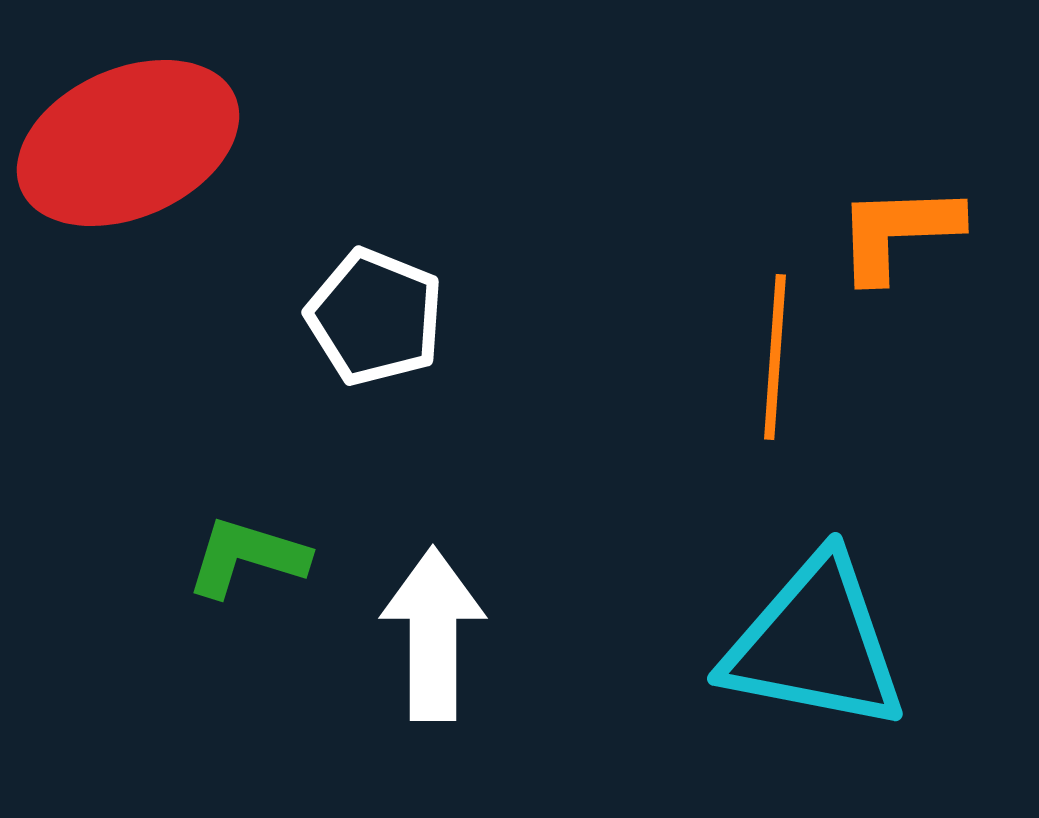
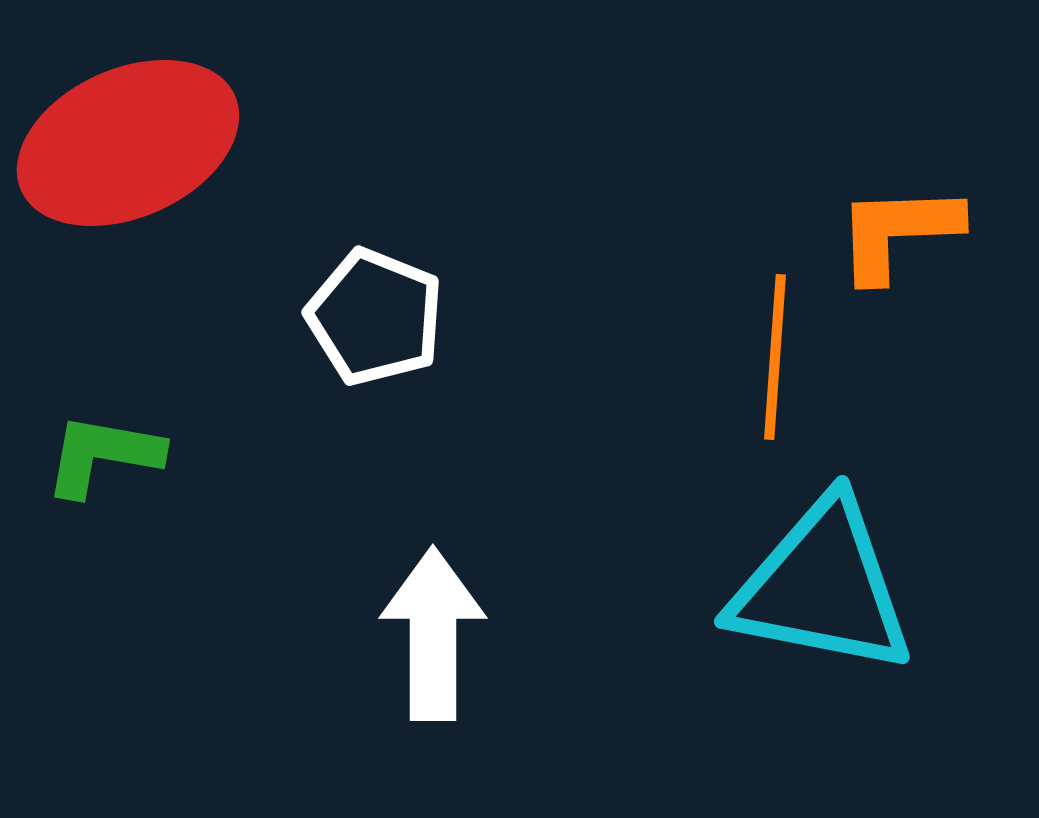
green L-shape: moved 144 px left, 102 px up; rotated 7 degrees counterclockwise
cyan triangle: moved 7 px right, 57 px up
